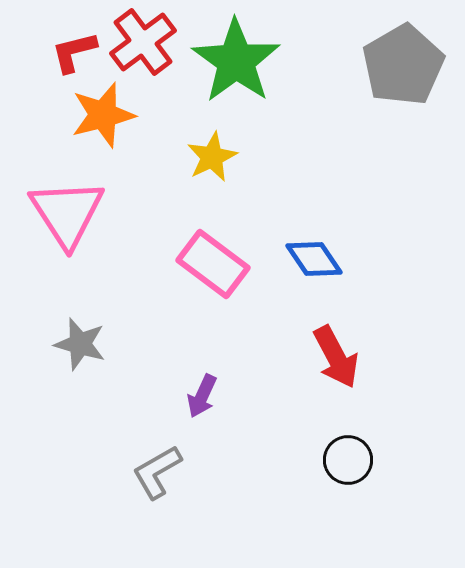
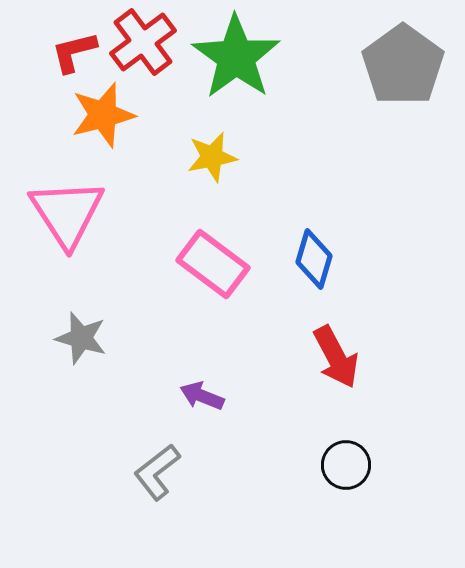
green star: moved 4 px up
gray pentagon: rotated 6 degrees counterclockwise
yellow star: rotated 15 degrees clockwise
blue diamond: rotated 50 degrees clockwise
gray star: moved 1 px right, 6 px up
purple arrow: rotated 87 degrees clockwise
black circle: moved 2 px left, 5 px down
gray L-shape: rotated 8 degrees counterclockwise
